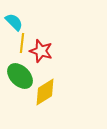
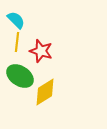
cyan semicircle: moved 2 px right, 2 px up
yellow line: moved 5 px left, 1 px up
green ellipse: rotated 12 degrees counterclockwise
